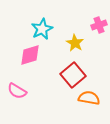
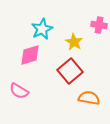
pink cross: rotated 28 degrees clockwise
yellow star: moved 1 px left, 1 px up
red square: moved 3 px left, 4 px up
pink semicircle: moved 2 px right
